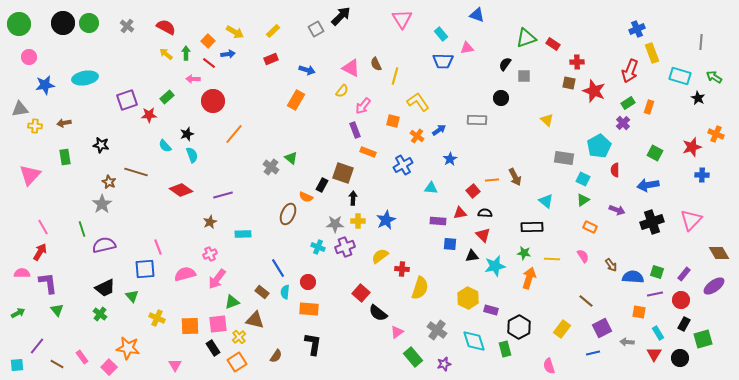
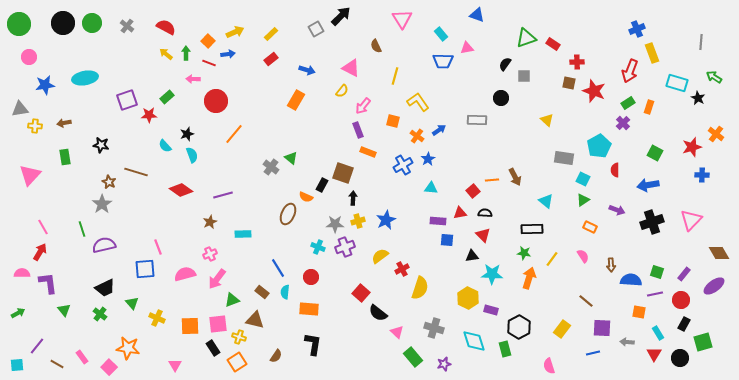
green circle at (89, 23): moved 3 px right
yellow rectangle at (273, 31): moved 2 px left, 3 px down
yellow arrow at (235, 32): rotated 54 degrees counterclockwise
red rectangle at (271, 59): rotated 16 degrees counterclockwise
red line at (209, 63): rotated 16 degrees counterclockwise
brown semicircle at (376, 64): moved 18 px up
cyan rectangle at (680, 76): moved 3 px left, 7 px down
red circle at (213, 101): moved 3 px right
purple rectangle at (355, 130): moved 3 px right
orange cross at (716, 134): rotated 14 degrees clockwise
blue star at (450, 159): moved 22 px left
yellow cross at (358, 221): rotated 16 degrees counterclockwise
black rectangle at (532, 227): moved 2 px down
blue square at (450, 244): moved 3 px left, 4 px up
yellow line at (552, 259): rotated 56 degrees counterclockwise
brown arrow at (611, 265): rotated 32 degrees clockwise
cyan star at (495, 266): moved 3 px left, 8 px down; rotated 15 degrees clockwise
red cross at (402, 269): rotated 32 degrees counterclockwise
blue semicircle at (633, 277): moved 2 px left, 3 px down
red circle at (308, 282): moved 3 px right, 5 px up
green triangle at (132, 296): moved 7 px down
green triangle at (232, 302): moved 2 px up
green triangle at (57, 310): moved 7 px right
purple square at (602, 328): rotated 30 degrees clockwise
gray cross at (437, 330): moved 3 px left, 2 px up; rotated 18 degrees counterclockwise
pink triangle at (397, 332): rotated 40 degrees counterclockwise
yellow cross at (239, 337): rotated 32 degrees counterclockwise
green square at (703, 339): moved 3 px down
